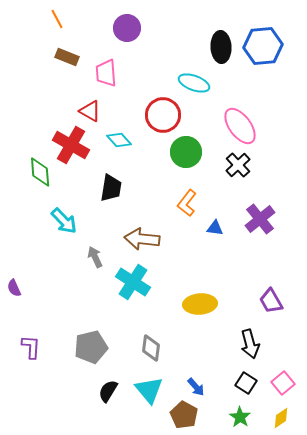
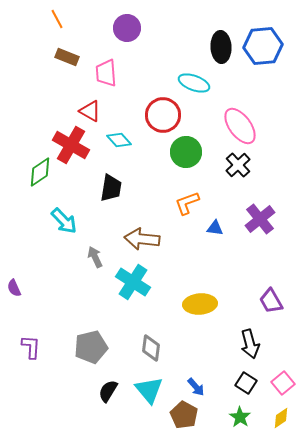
green diamond: rotated 60 degrees clockwise
orange L-shape: rotated 32 degrees clockwise
